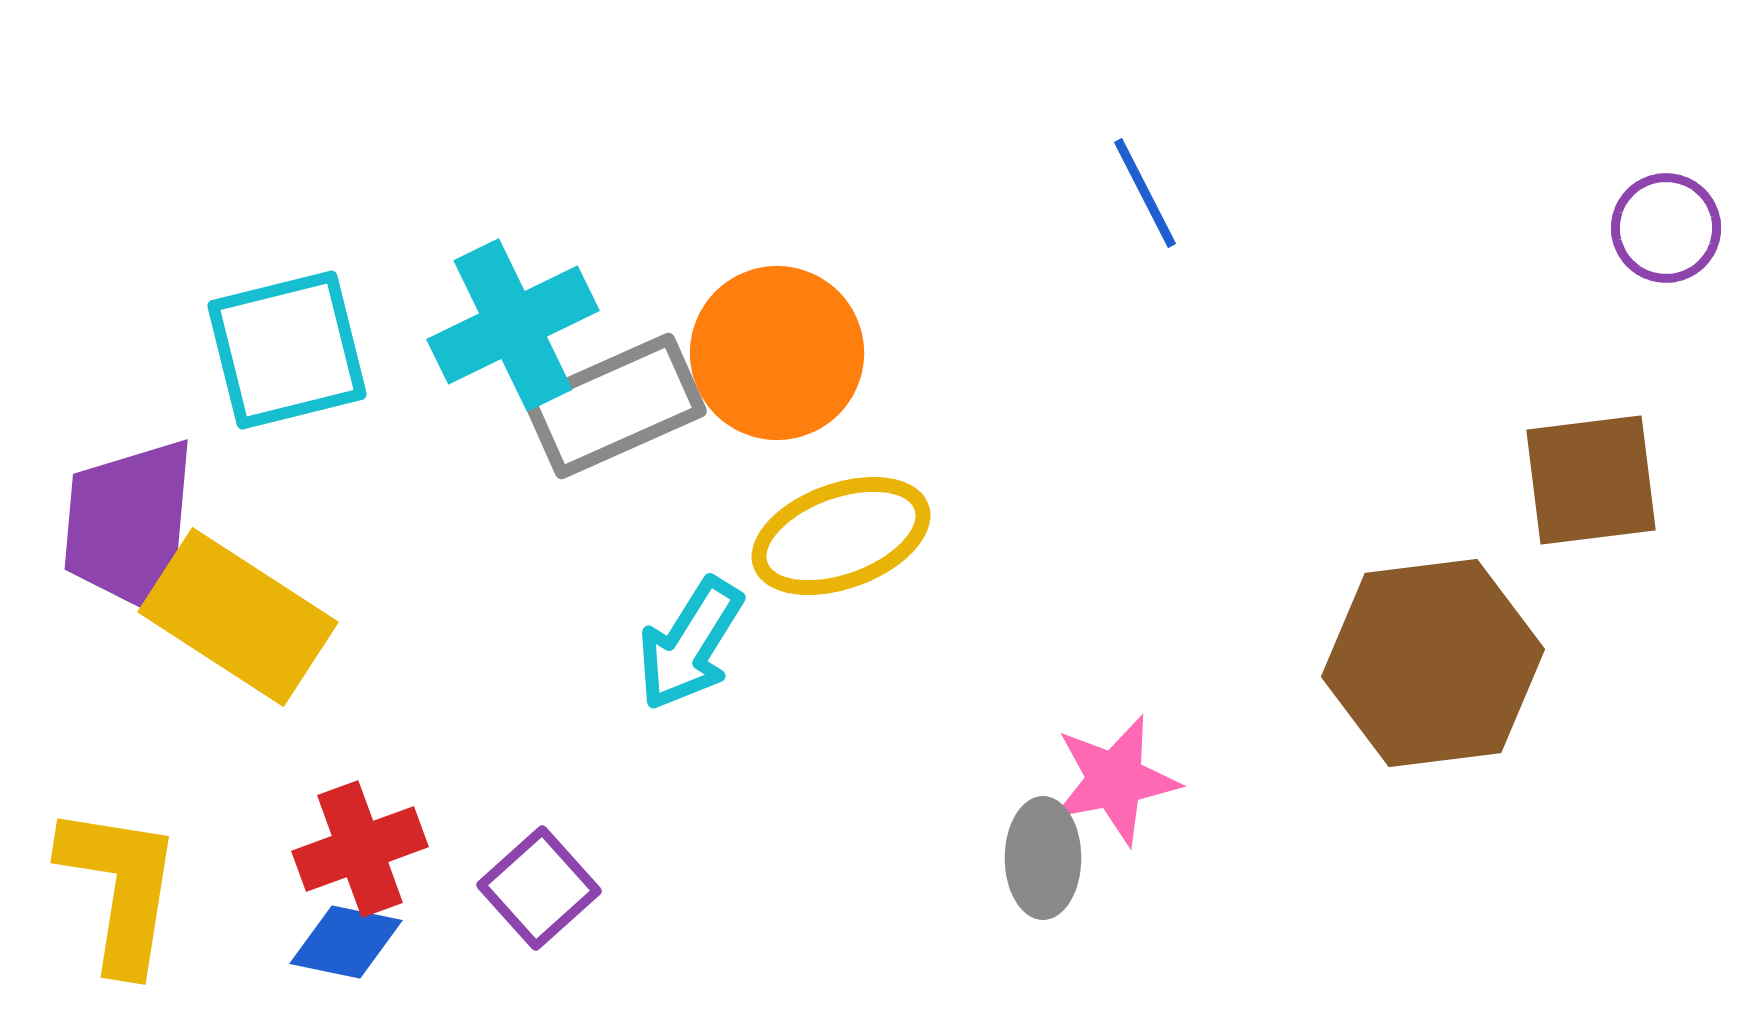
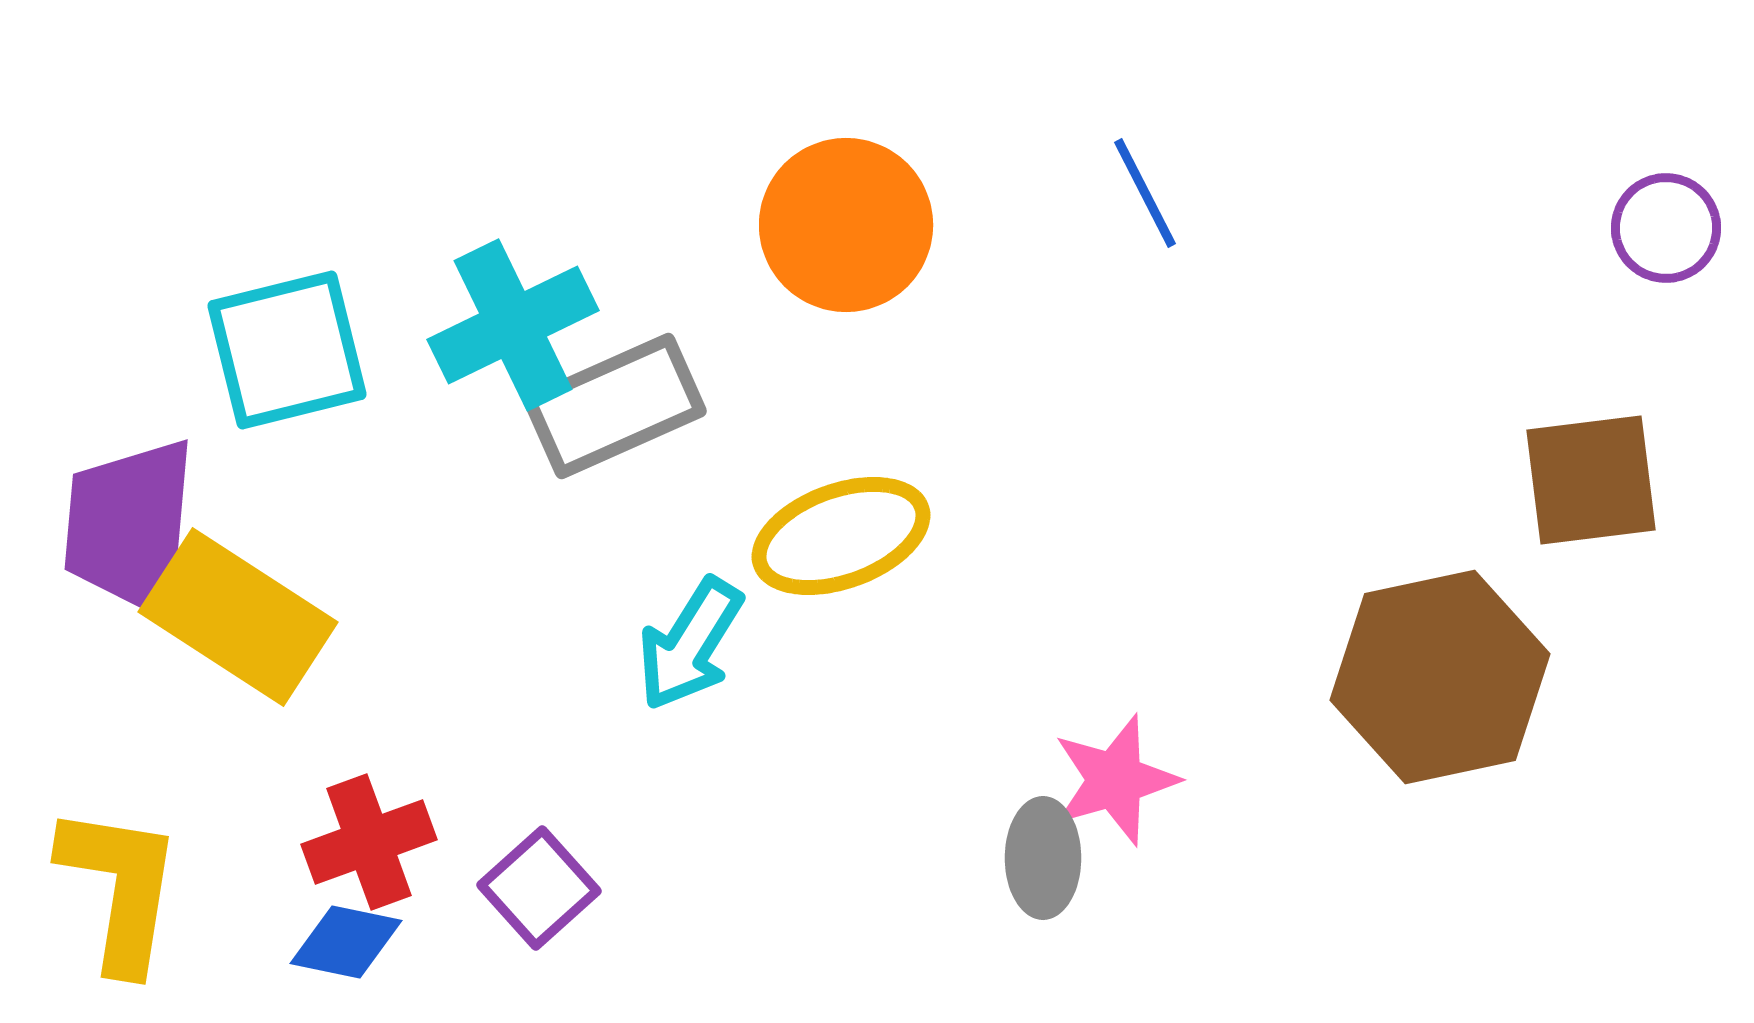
orange circle: moved 69 px right, 128 px up
brown hexagon: moved 7 px right, 14 px down; rotated 5 degrees counterclockwise
pink star: rotated 5 degrees counterclockwise
red cross: moved 9 px right, 7 px up
